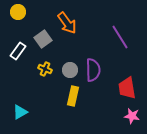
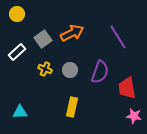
yellow circle: moved 1 px left, 2 px down
orange arrow: moved 5 px right, 10 px down; rotated 80 degrees counterclockwise
purple line: moved 2 px left
white rectangle: moved 1 px left, 1 px down; rotated 12 degrees clockwise
purple semicircle: moved 7 px right, 2 px down; rotated 20 degrees clockwise
yellow rectangle: moved 1 px left, 11 px down
cyan triangle: rotated 28 degrees clockwise
pink star: moved 2 px right
